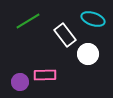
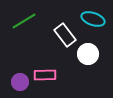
green line: moved 4 px left
